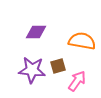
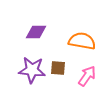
brown square: moved 2 px down; rotated 21 degrees clockwise
pink arrow: moved 10 px right, 5 px up
